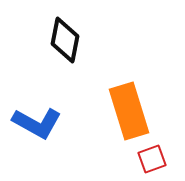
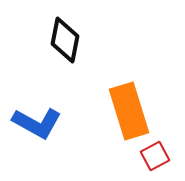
red square: moved 3 px right, 3 px up; rotated 8 degrees counterclockwise
